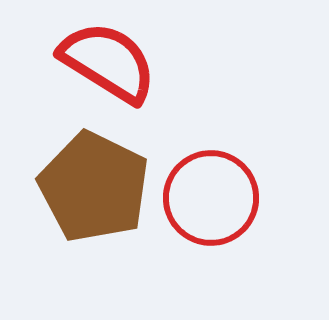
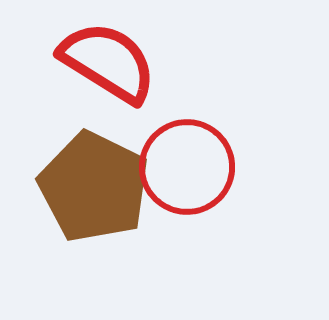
red circle: moved 24 px left, 31 px up
